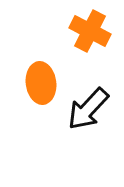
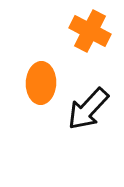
orange ellipse: rotated 9 degrees clockwise
